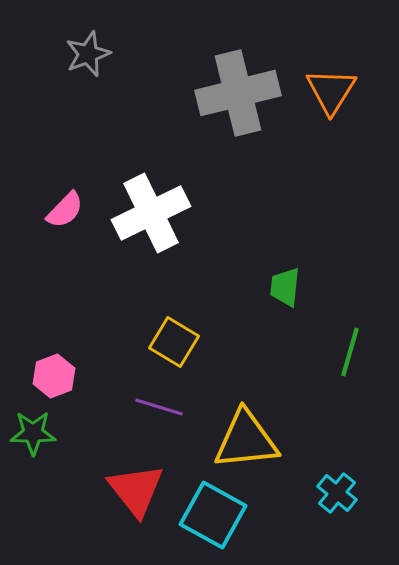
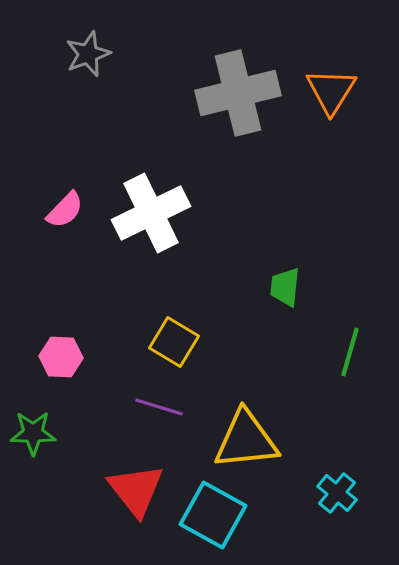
pink hexagon: moved 7 px right, 19 px up; rotated 24 degrees clockwise
